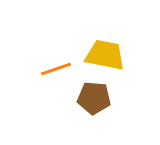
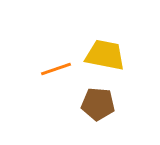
brown pentagon: moved 4 px right, 6 px down
